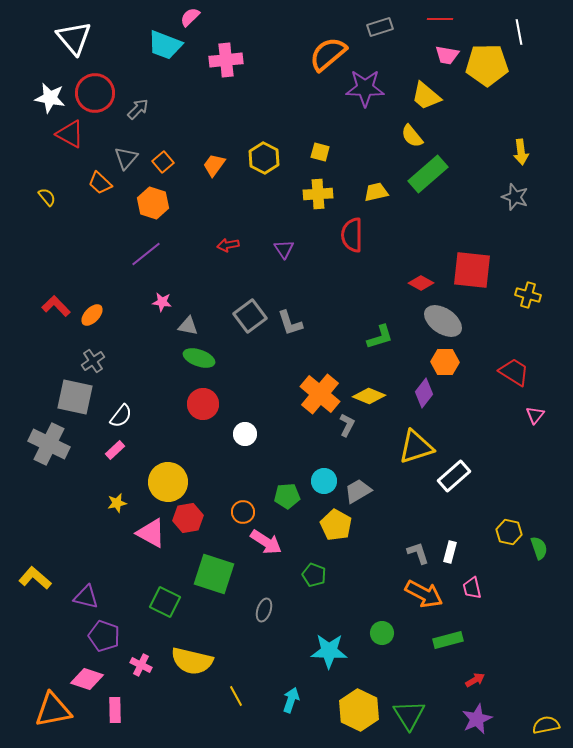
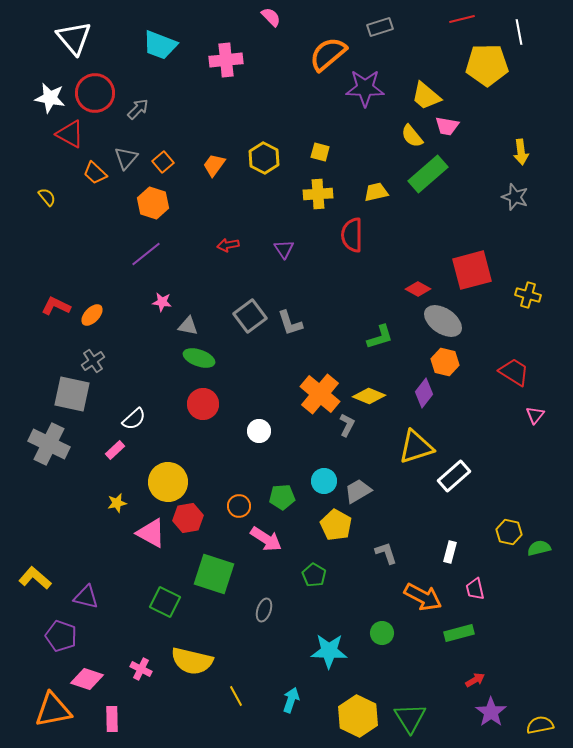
pink semicircle at (190, 17): moved 81 px right; rotated 90 degrees clockwise
red line at (440, 19): moved 22 px right; rotated 15 degrees counterclockwise
cyan trapezoid at (165, 45): moved 5 px left
pink trapezoid at (447, 55): moved 71 px down
orange trapezoid at (100, 183): moved 5 px left, 10 px up
red square at (472, 270): rotated 21 degrees counterclockwise
red diamond at (421, 283): moved 3 px left, 6 px down
red L-shape at (56, 306): rotated 20 degrees counterclockwise
orange hexagon at (445, 362): rotated 12 degrees clockwise
gray square at (75, 397): moved 3 px left, 3 px up
white semicircle at (121, 416): moved 13 px right, 3 px down; rotated 10 degrees clockwise
white circle at (245, 434): moved 14 px right, 3 px up
green pentagon at (287, 496): moved 5 px left, 1 px down
orange circle at (243, 512): moved 4 px left, 6 px up
pink arrow at (266, 542): moved 3 px up
green semicircle at (539, 548): rotated 85 degrees counterclockwise
gray L-shape at (418, 553): moved 32 px left
green pentagon at (314, 575): rotated 10 degrees clockwise
pink trapezoid at (472, 588): moved 3 px right, 1 px down
orange arrow at (424, 594): moved 1 px left, 3 px down
purple pentagon at (104, 636): moved 43 px left
green rectangle at (448, 640): moved 11 px right, 7 px up
pink cross at (141, 665): moved 4 px down
pink rectangle at (115, 710): moved 3 px left, 9 px down
yellow hexagon at (359, 710): moved 1 px left, 6 px down
green triangle at (409, 715): moved 1 px right, 3 px down
purple star at (477, 719): moved 14 px right, 7 px up; rotated 12 degrees counterclockwise
yellow semicircle at (546, 725): moved 6 px left
